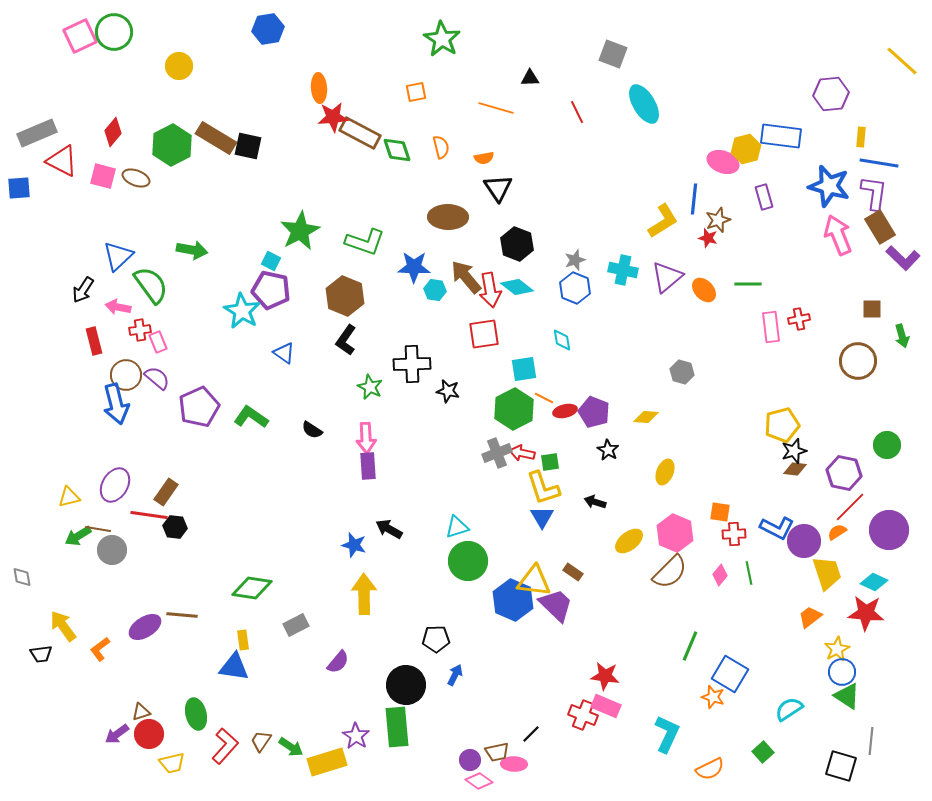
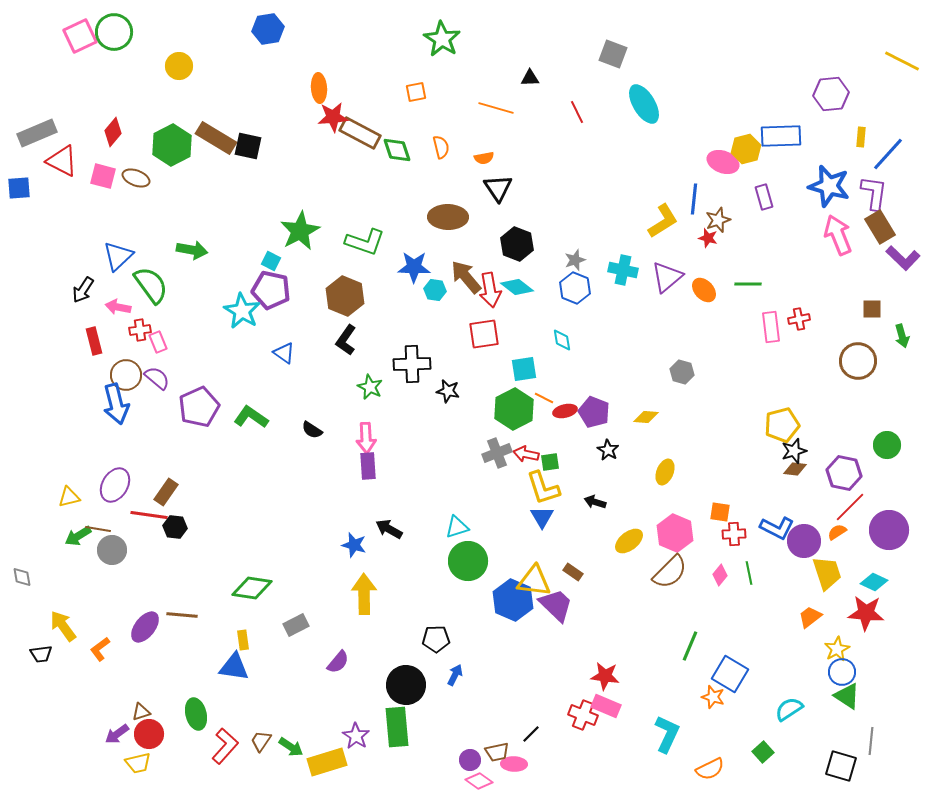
yellow line at (902, 61): rotated 15 degrees counterclockwise
blue rectangle at (781, 136): rotated 9 degrees counterclockwise
blue line at (879, 163): moved 9 px right, 9 px up; rotated 57 degrees counterclockwise
red arrow at (522, 453): moved 4 px right, 1 px down
purple ellipse at (145, 627): rotated 20 degrees counterclockwise
yellow trapezoid at (172, 763): moved 34 px left
